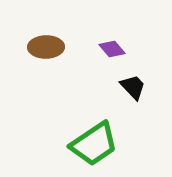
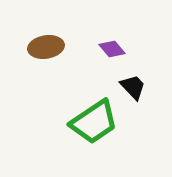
brown ellipse: rotated 8 degrees counterclockwise
green trapezoid: moved 22 px up
